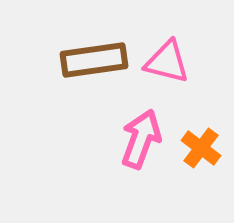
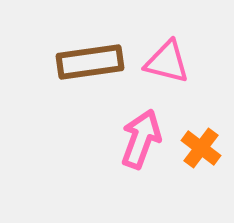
brown rectangle: moved 4 px left, 2 px down
